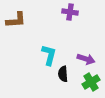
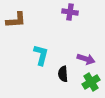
cyan L-shape: moved 8 px left
